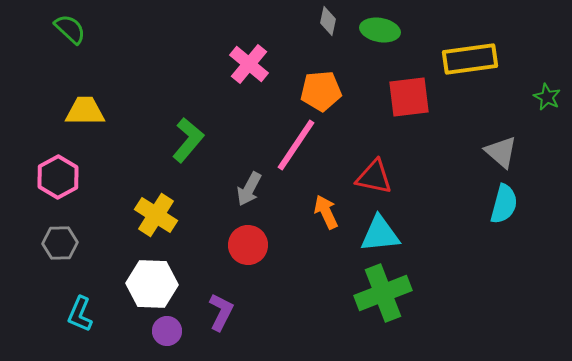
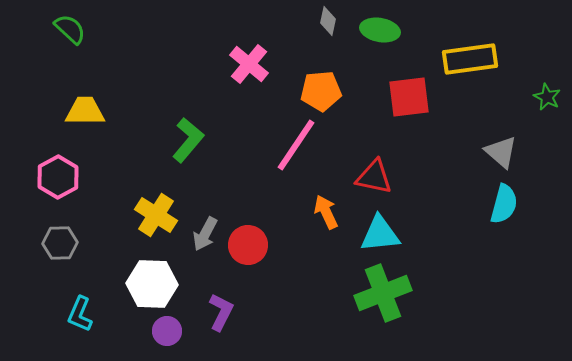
gray arrow: moved 44 px left, 45 px down
